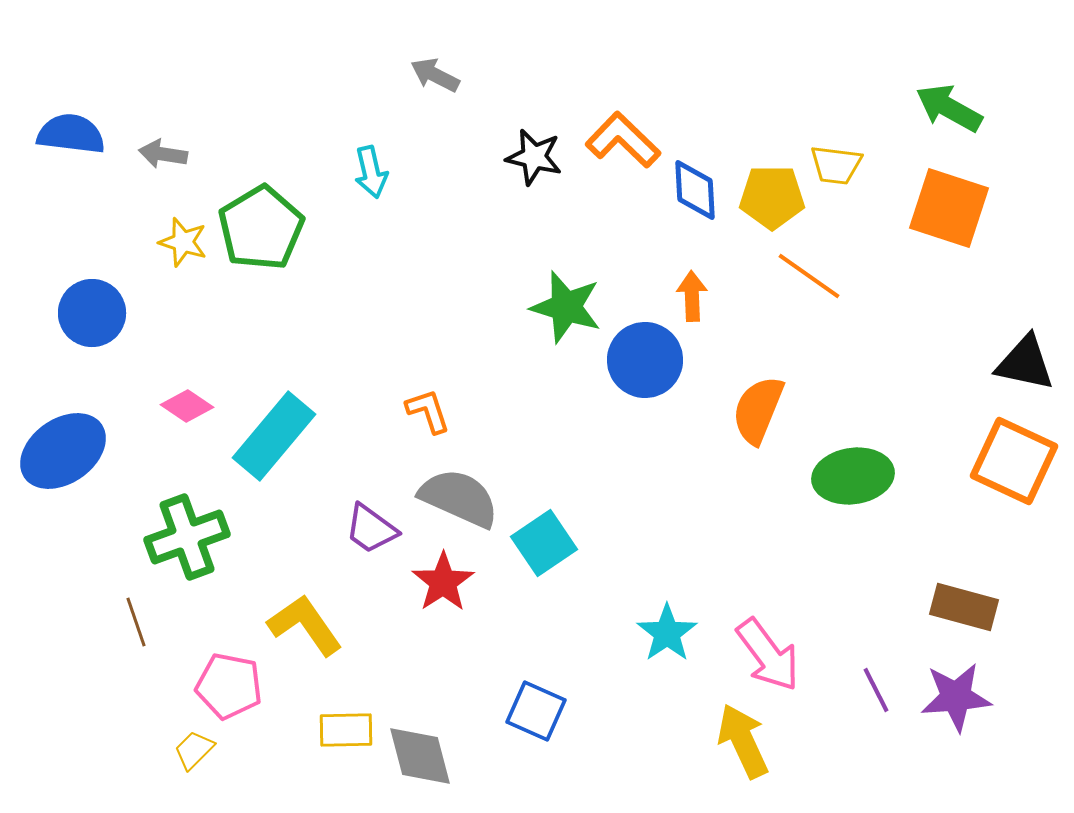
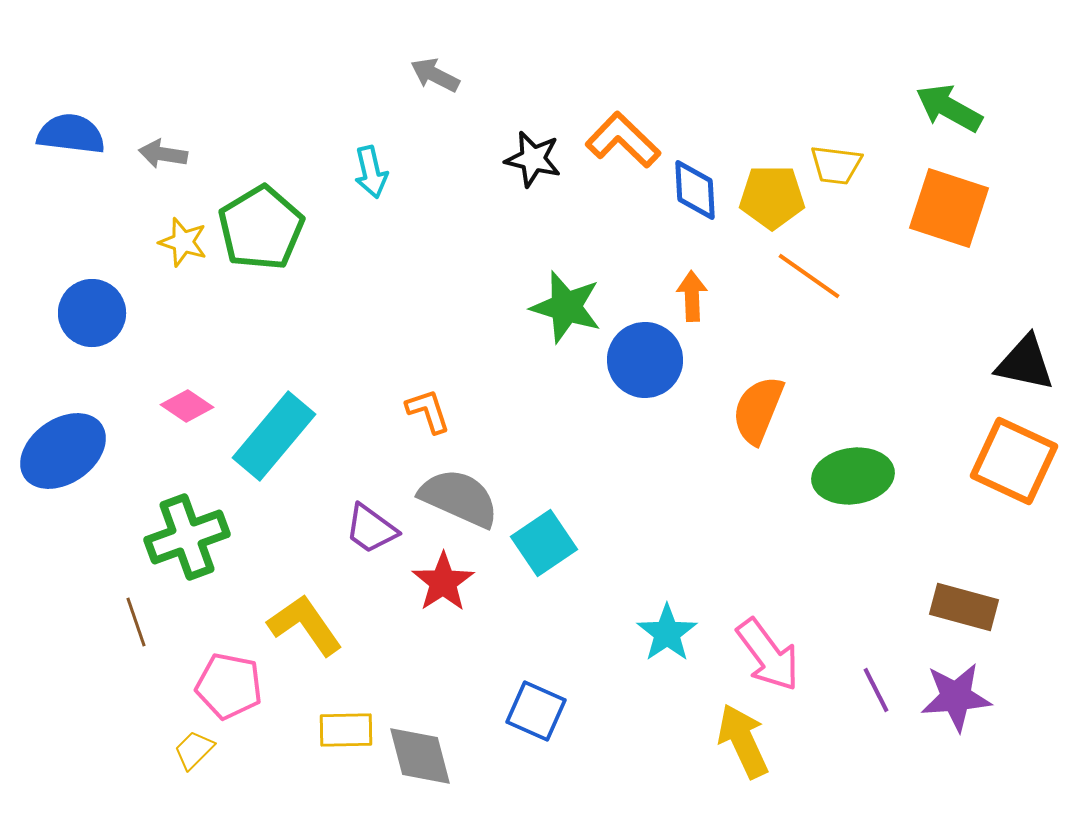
black star at (534, 157): moved 1 px left, 2 px down
